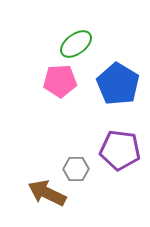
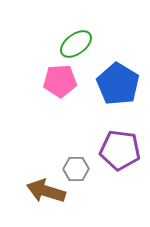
brown arrow: moved 1 px left, 2 px up; rotated 9 degrees counterclockwise
